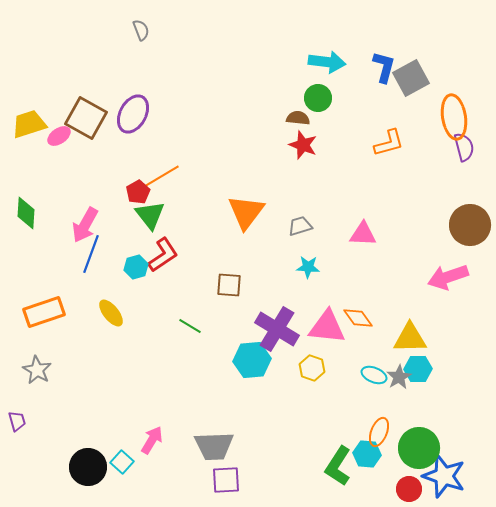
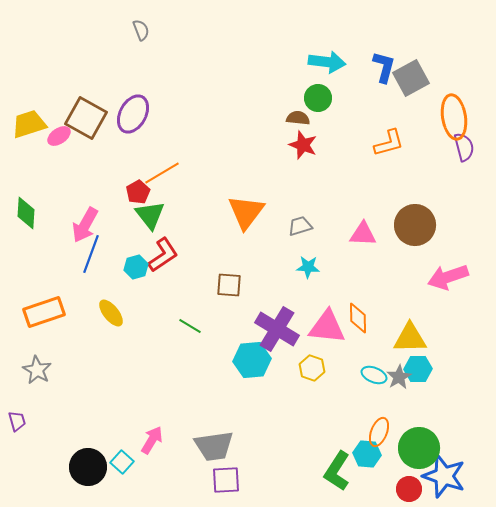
orange line at (162, 176): moved 3 px up
brown circle at (470, 225): moved 55 px left
orange diamond at (358, 318): rotated 36 degrees clockwise
gray trapezoid at (214, 446): rotated 6 degrees counterclockwise
green L-shape at (338, 466): moved 1 px left, 5 px down
